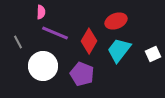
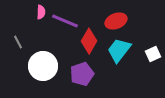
purple line: moved 10 px right, 12 px up
purple pentagon: rotated 30 degrees clockwise
